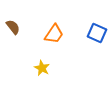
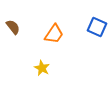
blue square: moved 6 px up
